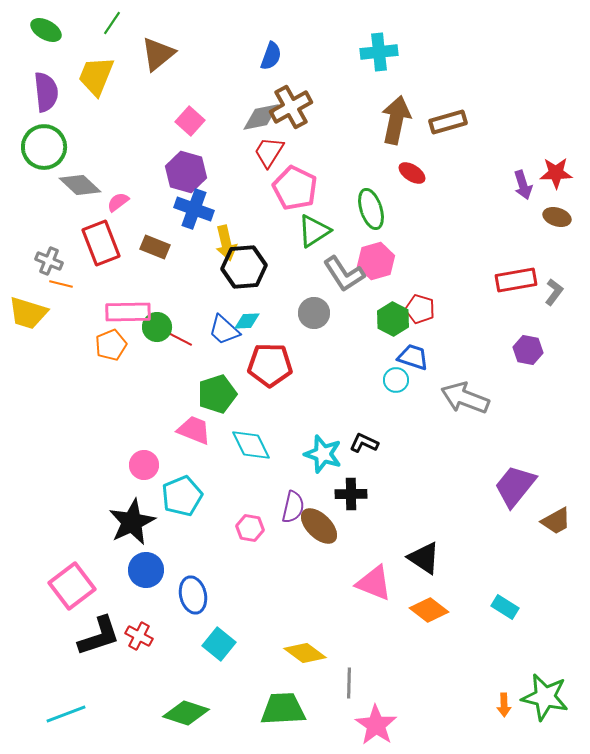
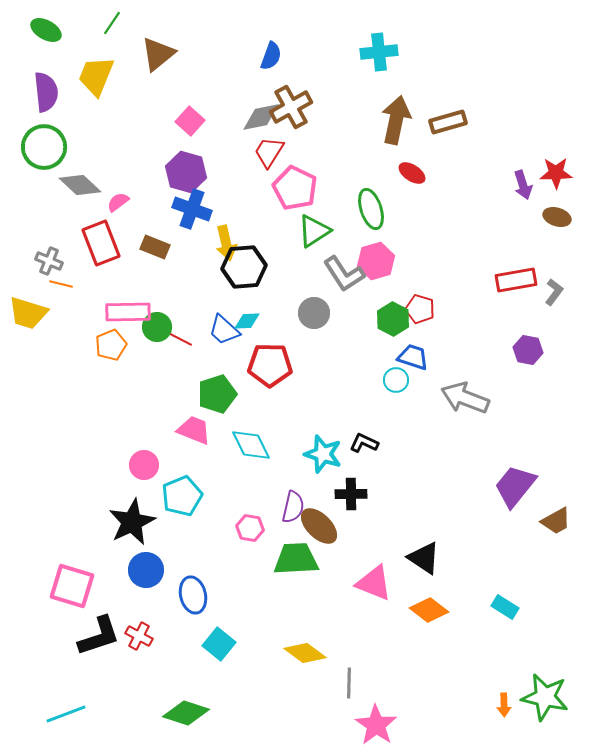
blue cross at (194, 209): moved 2 px left
pink square at (72, 586): rotated 36 degrees counterclockwise
green trapezoid at (283, 709): moved 13 px right, 150 px up
